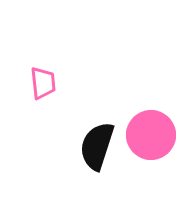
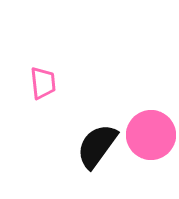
black semicircle: rotated 18 degrees clockwise
